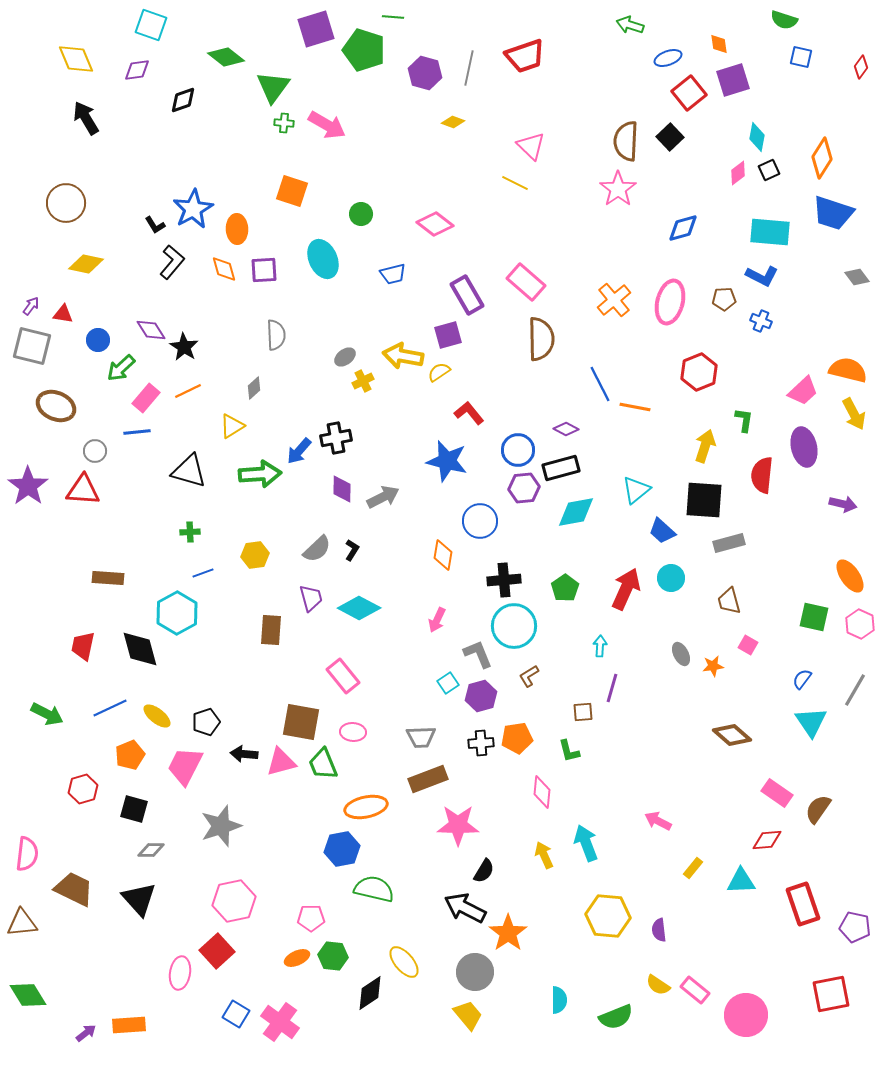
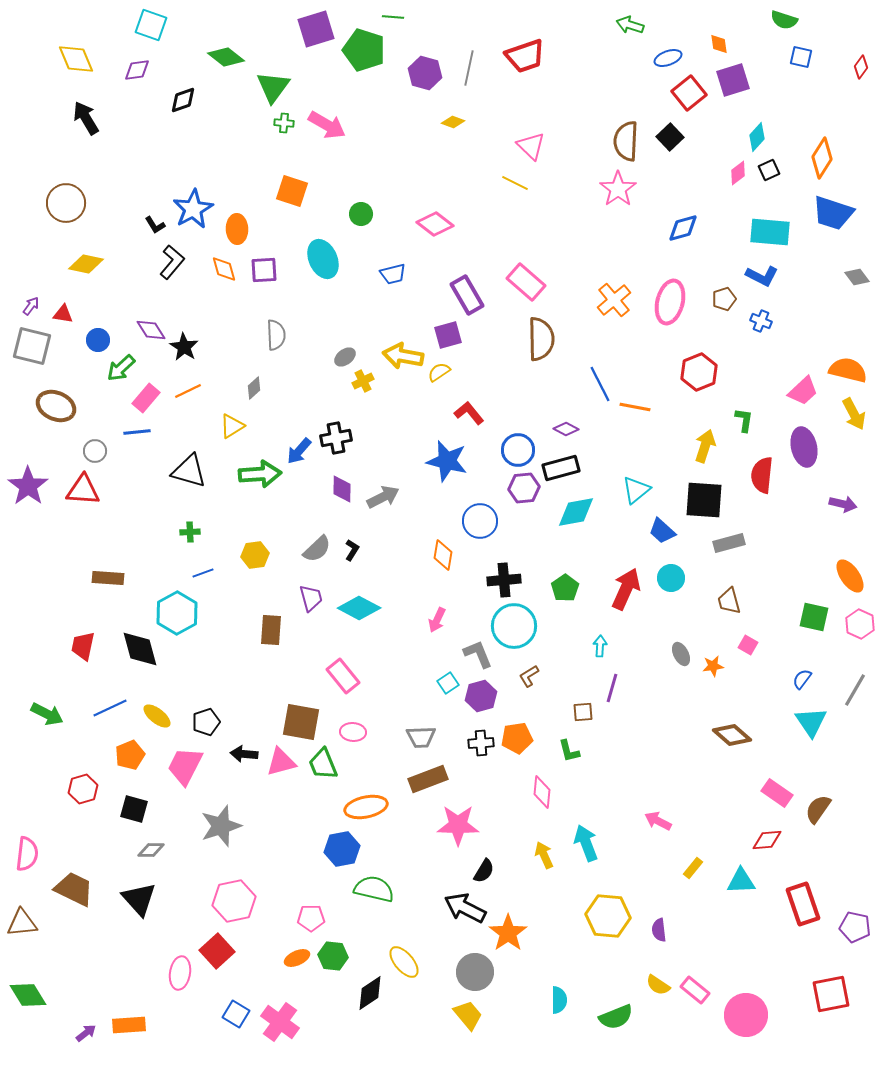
cyan diamond at (757, 137): rotated 32 degrees clockwise
brown pentagon at (724, 299): rotated 15 degrees counterclockwise
